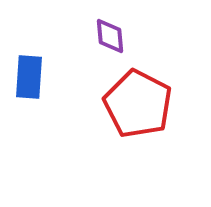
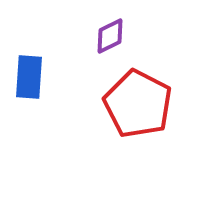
purple diamond: rotated 69 degrees clockwise
